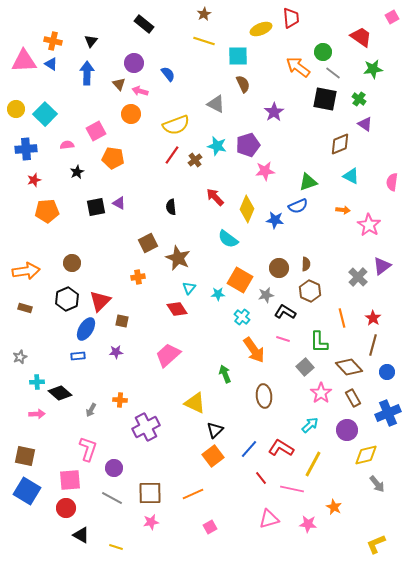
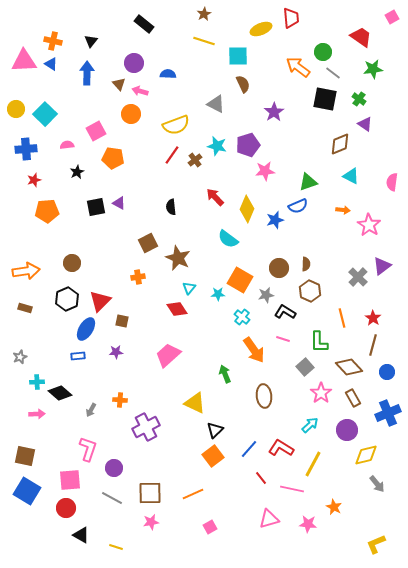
blue semicircle at (168, 74): rotated 49 degrees counterclockwise
blue star at (275, 220): rotated 24 degrees counterclockwise
